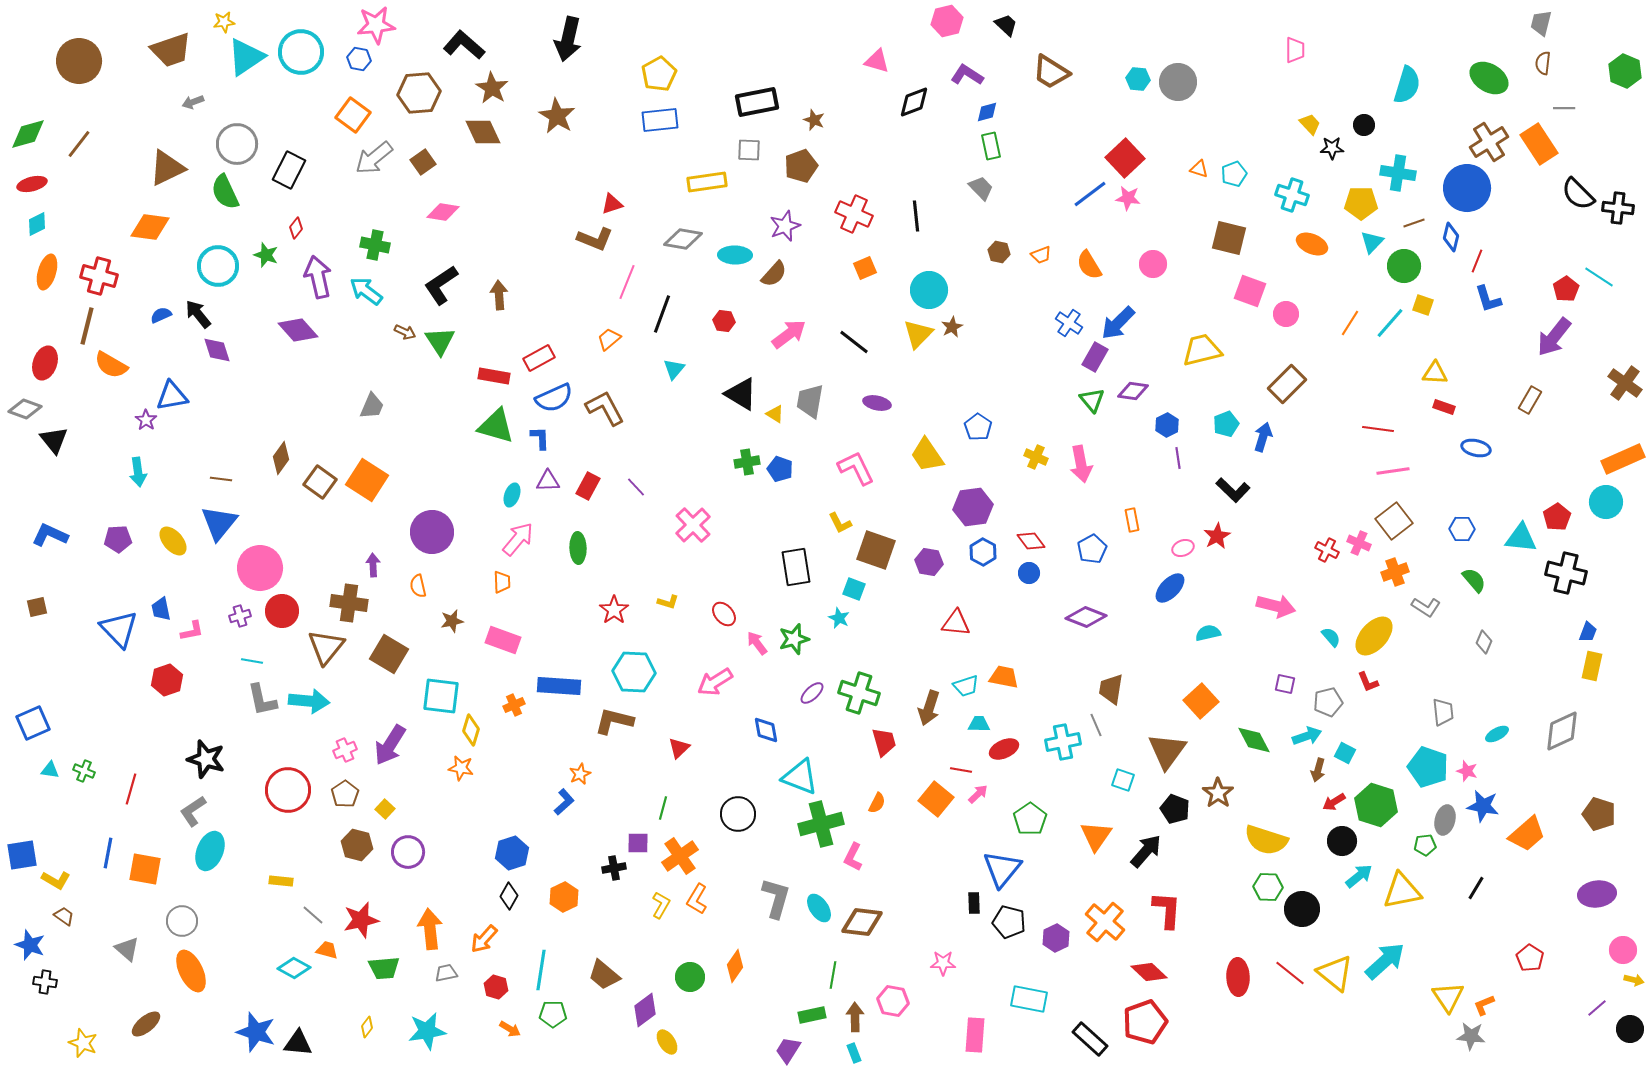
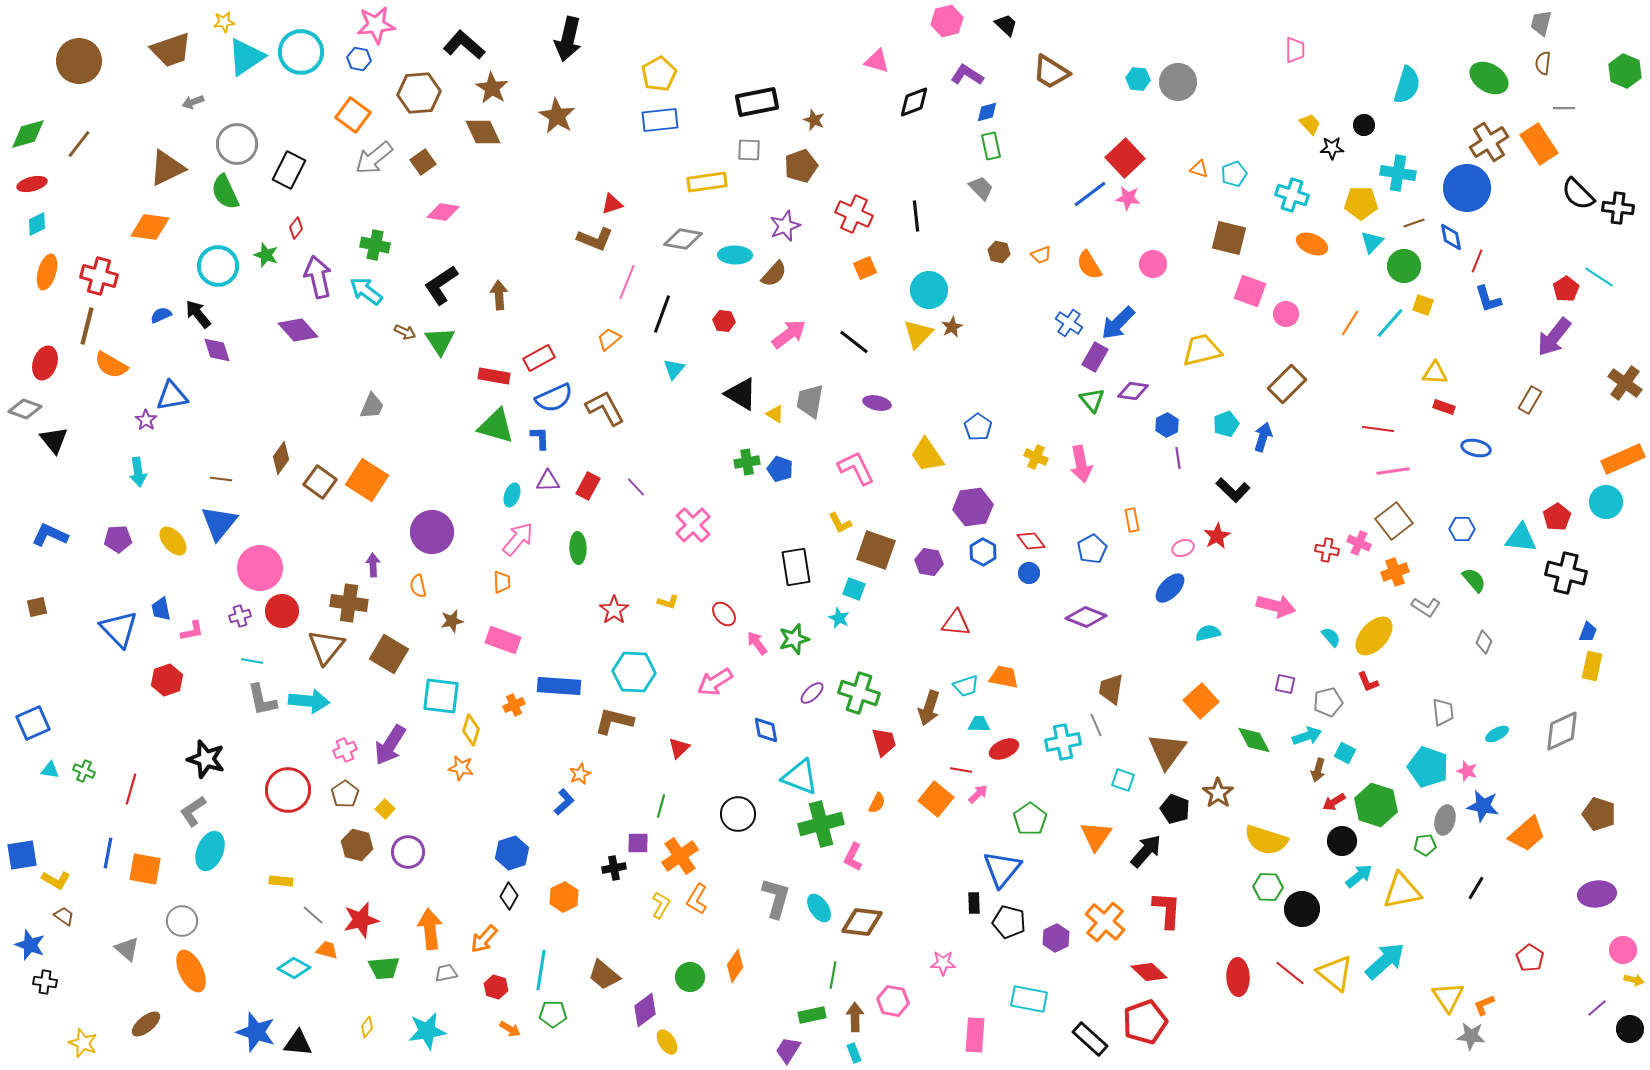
blue diamond at (1451, 237): rotated 24 degrees counterclockwise
red cross at (1327, 550): rotated 15 degrees counterclockwise
green line at (663, 808): moved 2 px left, 2 px up
